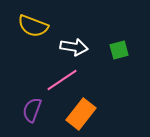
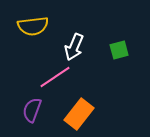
yellow semicircle: rotated 28 degrees counterclockwise
white arrow: rotated 104 degrees clockwise
pink line: moved 7 px left, 3 px up
orange rectangle: moved 2 px left
